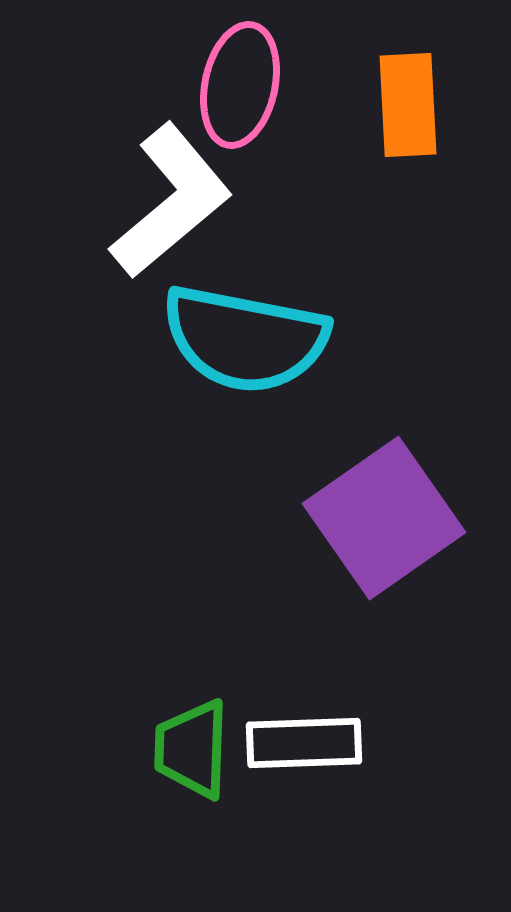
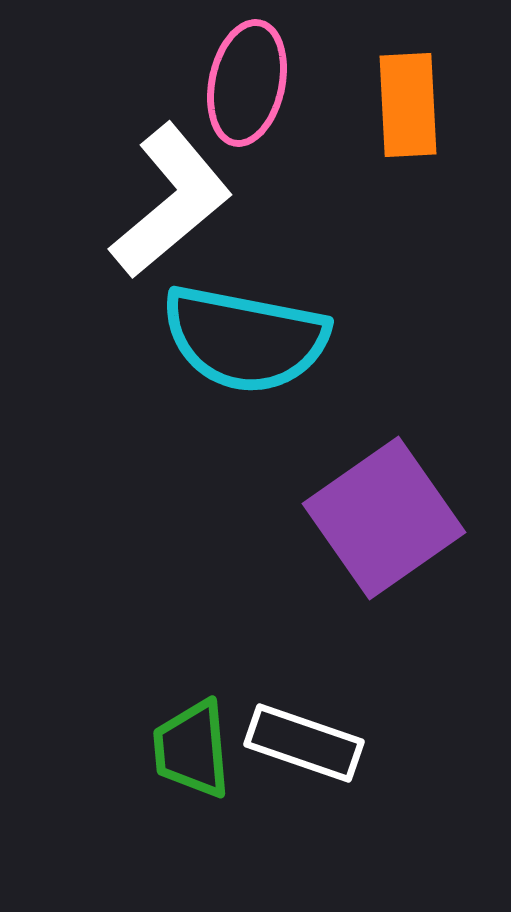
pink ellipse: moved 7 px right, 2 px up
white rectangle: rotated 21 degrees clockwise
green trapezoid: rotated 7 degrees counterclockwise
